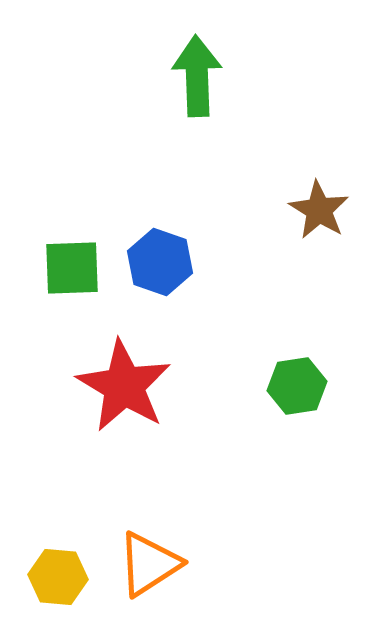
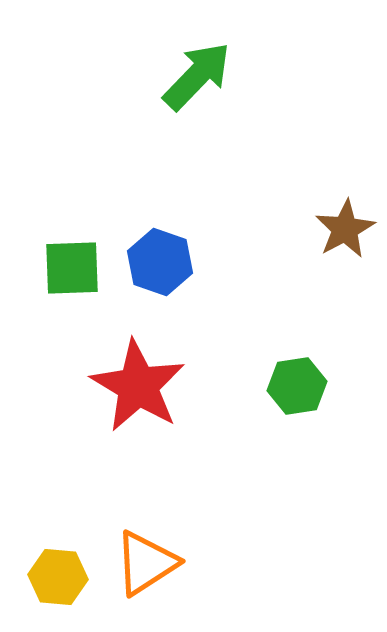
green arrow: rotated 46 degrees clockwise
brown star: moved 26 px right, 19 px down; rotated 12 degrees clockwise
red star: moved 14 px right
orange triangle: moved 3 px left, 1 px up
